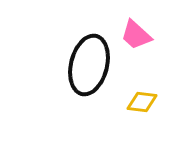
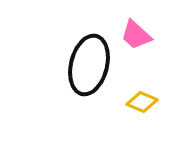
yellow diamond: rotated 16 degrees clockwise
